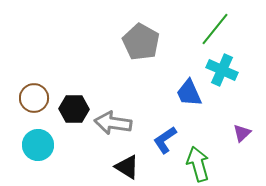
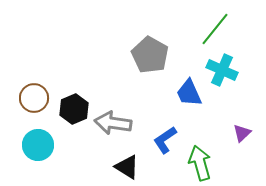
gray pentagon: moved 9 px right, 13 px down
black hexagon: rotated 24 degrees counterclockwise
green arrow: moved 2 px right, 1 px up
